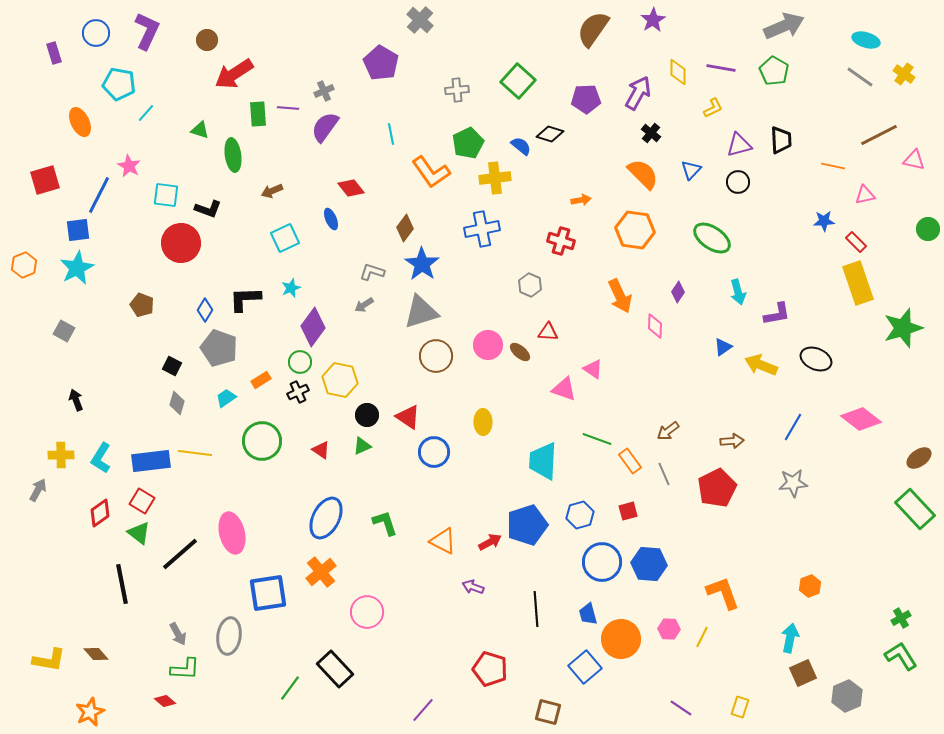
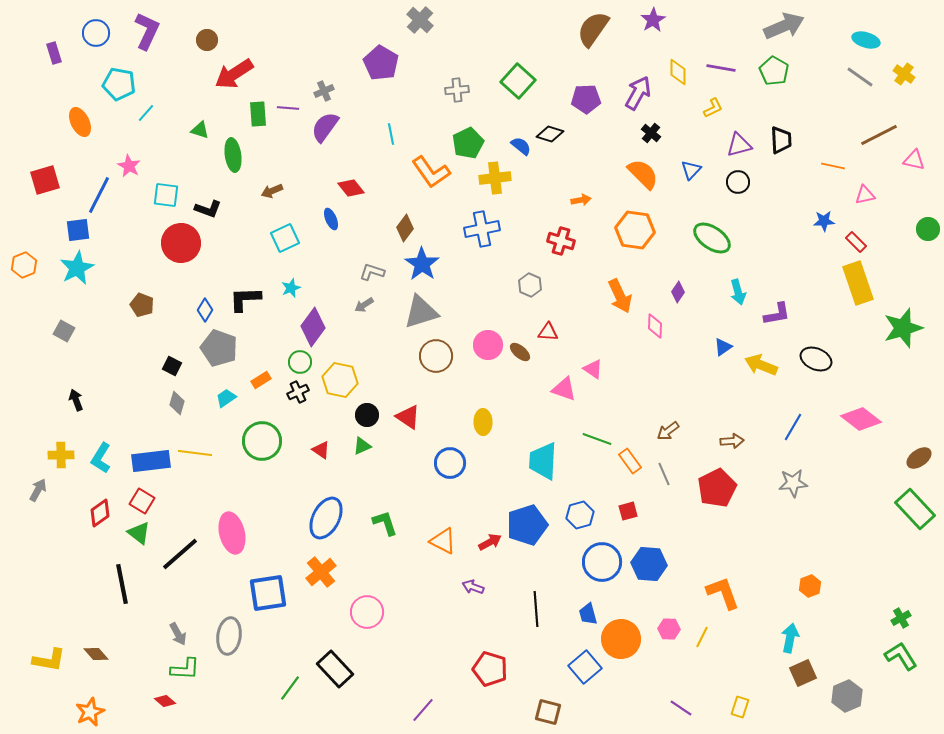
blue circle at (434, 452): moved 16 px right, 11 px down
